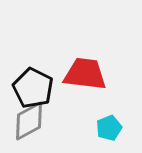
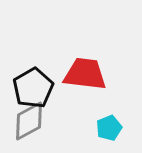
black pentagon: rotated 15 degrees clockwise
